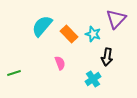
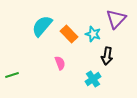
black arrow: moved 1 px up
green line: moved 2 px left, 2 px down
